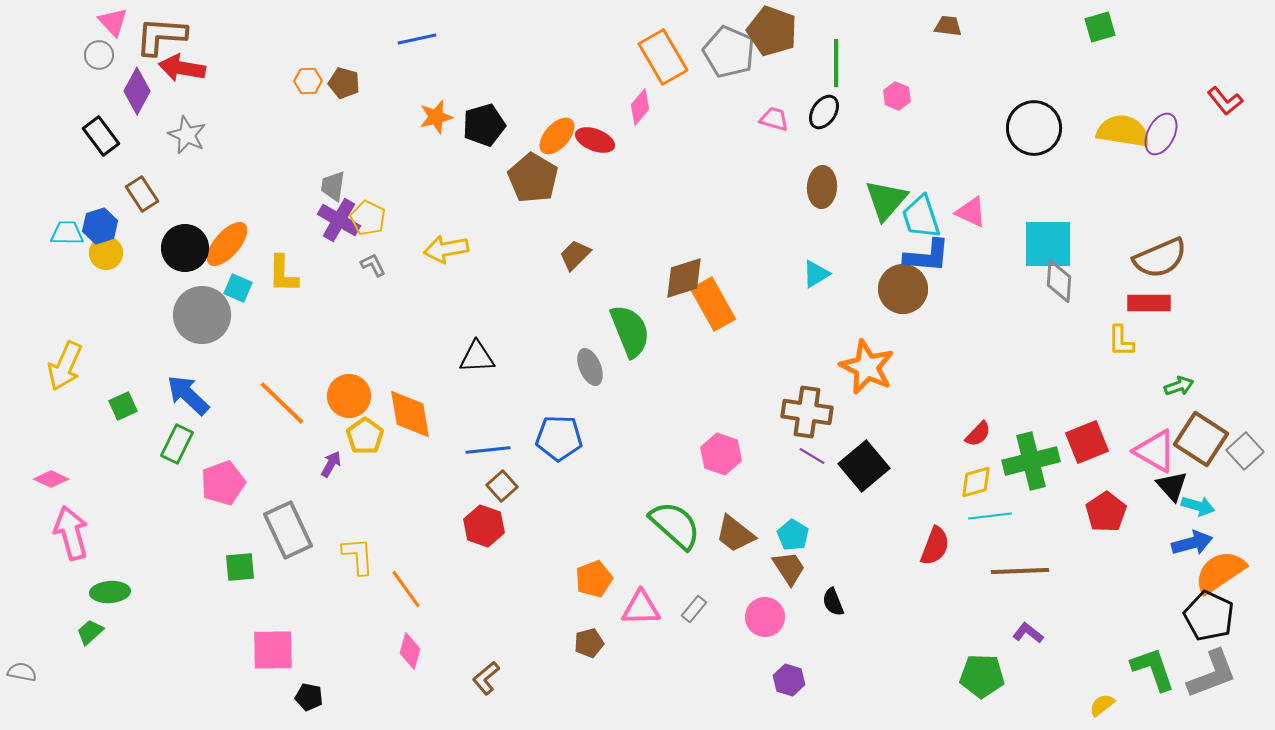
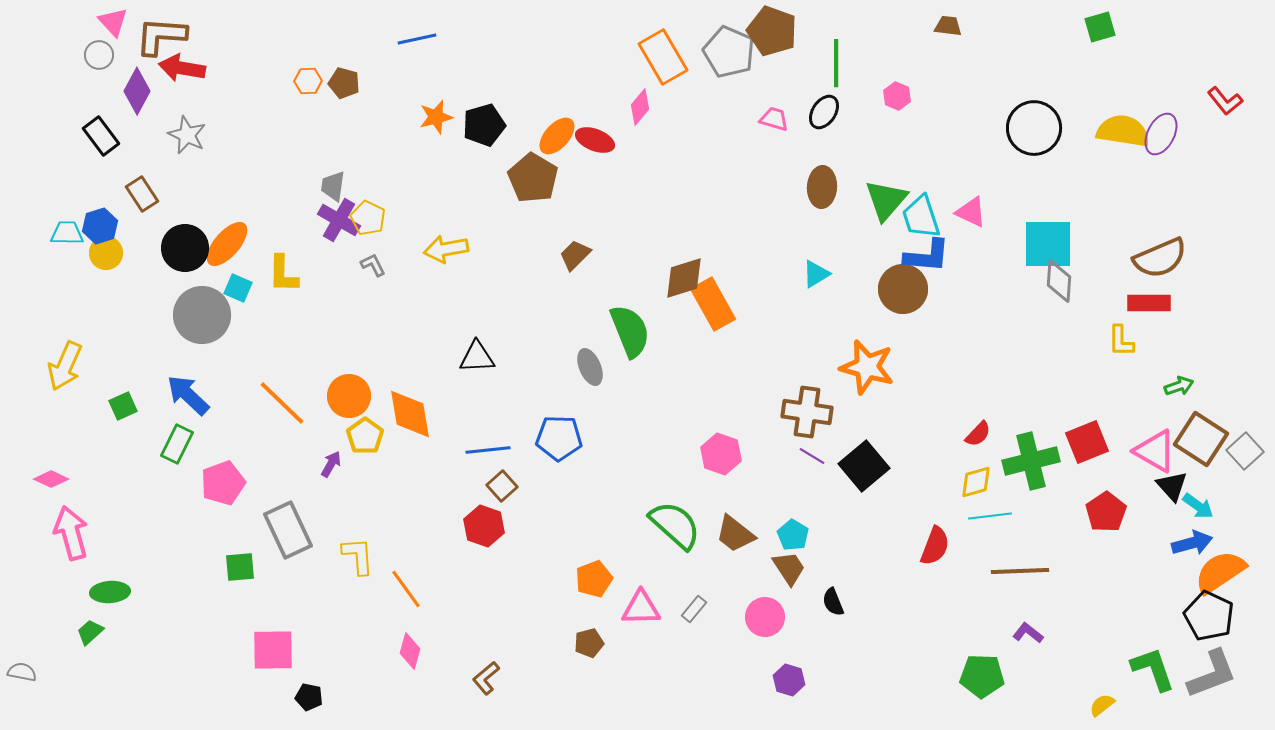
orange star at (867, 367): rotated 10 degrees counterclockwise
cyan arrow at (1198, 506): rotated 20 degrees clockwise
